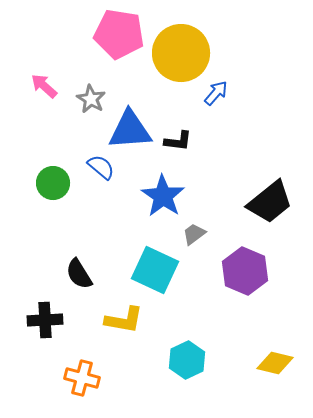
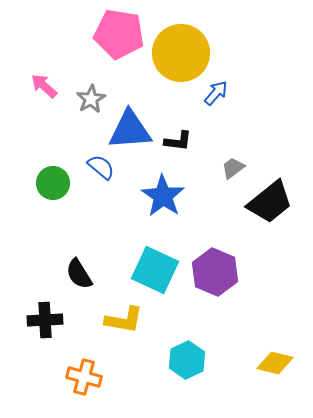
gray star: rotated 12 degrees clockwise
gray trapezoid: moved 39 px right, 66 px up
purple hexagon: moved 30 px left, 1 px down
orange cross: moved 2 px right, 1 px up
